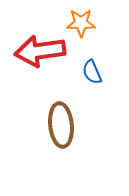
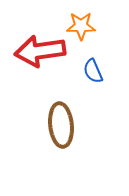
orange star: moved 3 px down
blue semicircle: moved 1 px right, 1 px up
